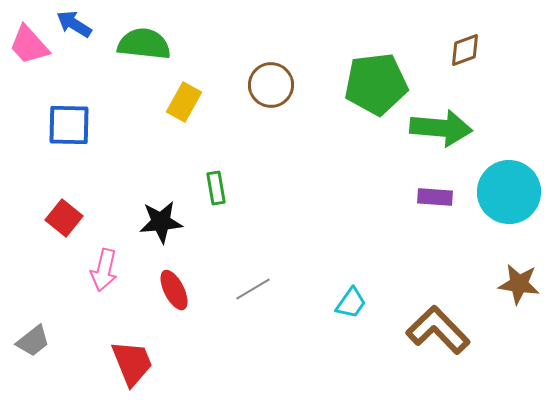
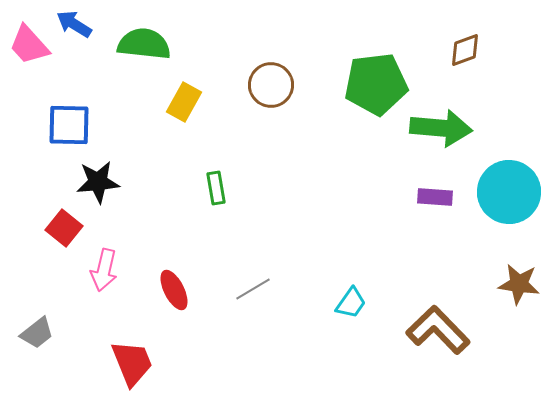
red square: moved 10 px down
black star: moved 63 px left, 40 px up
gray trapezoid: moved 4 px right, 8 px up
